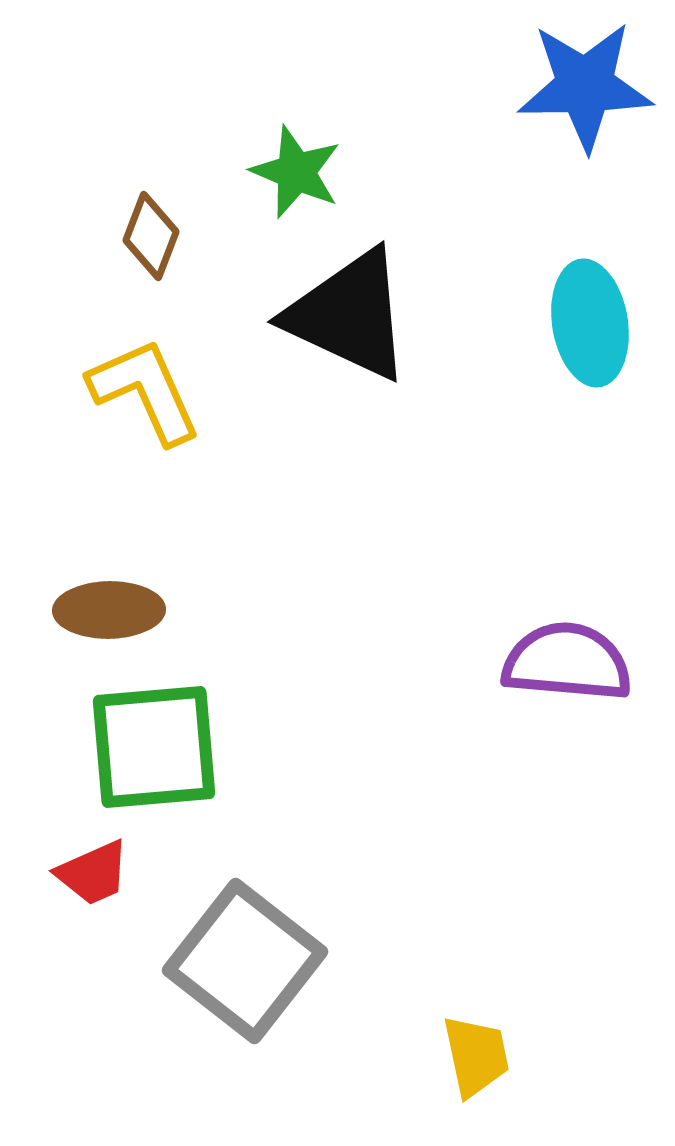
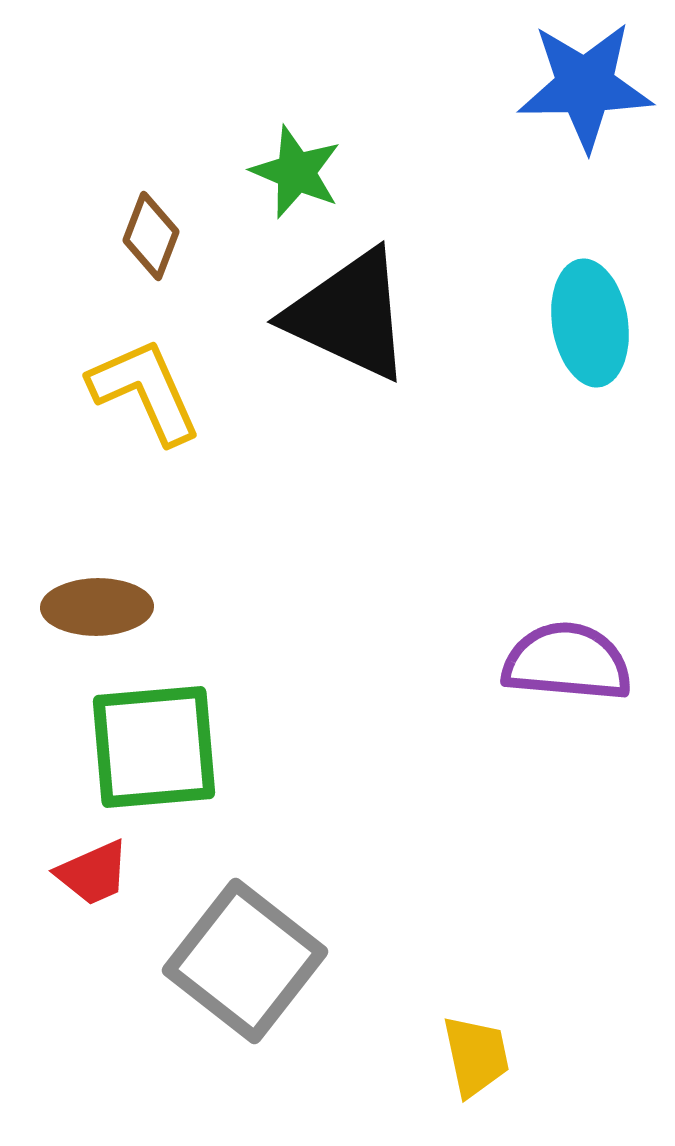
brown ellipse: moved 12 px left, 3 px up
